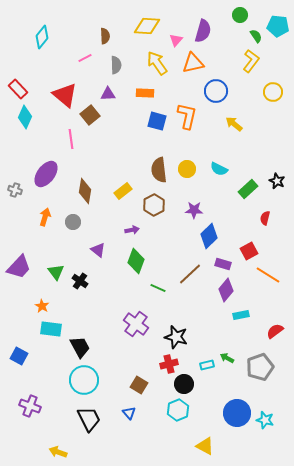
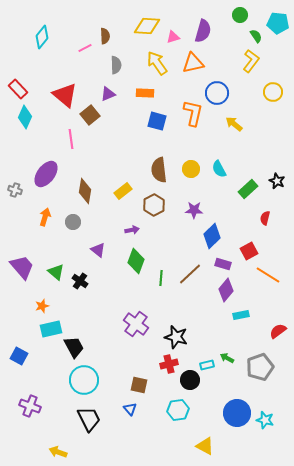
cyan pentagon at (278, 26): moved 3 px up
pink triangle at (176, 40): moved 3 px left, 3 px up; rotated 32 degrees clockwise
pink line at (85, 58): moved 10 px up
blue circle at (216, 91): moved 1 px right, 2 px down
purple triangle at (108, 94): rotated 21 degrees counterclockwise
orange L-shape at (187, 116): moved 6 px right, 3 px up
yellow circle at (187, 169): moved 4 px right
cyan semicircle at (219, 169): rotated 36 degrees clockwise
blue diamond at (209, 236): moved 3 px right
purple trapezoid at (19, 267): moved 3 px right; rotated 84 degrees counterclockwise
green triangle at (56, 272): rotated 12 degrees counterclockwise
green line at (158, 288): moved 3 px right, 10 px up; rotated 70 degrees clockwise
orange star at (42, 306): rotated 24 degrees clockwise
cyan rectangle at (51, 329): rotated 20 degrees counterclockwise
red semicircle at (275, 331): moved 3 px right
black trapezoid at (80, 347): moved 6 px left
black circle at (184, 384): moved 6 px right, 4 px up
brown square at (139, 385): rotated 18 degrees counterclockwise
cyan hexagon at (178, 410): rotated 15 degrees clockwise
blue triangle at (129, 413): moved 1 px right, 4 px up
